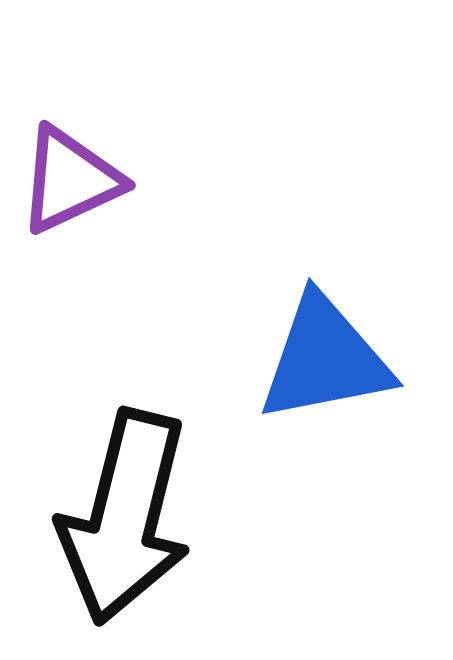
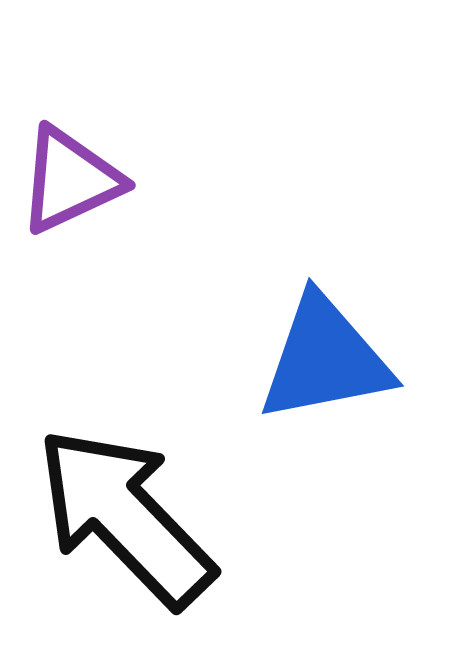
black arrow: rotated 122 degrees clockwise
